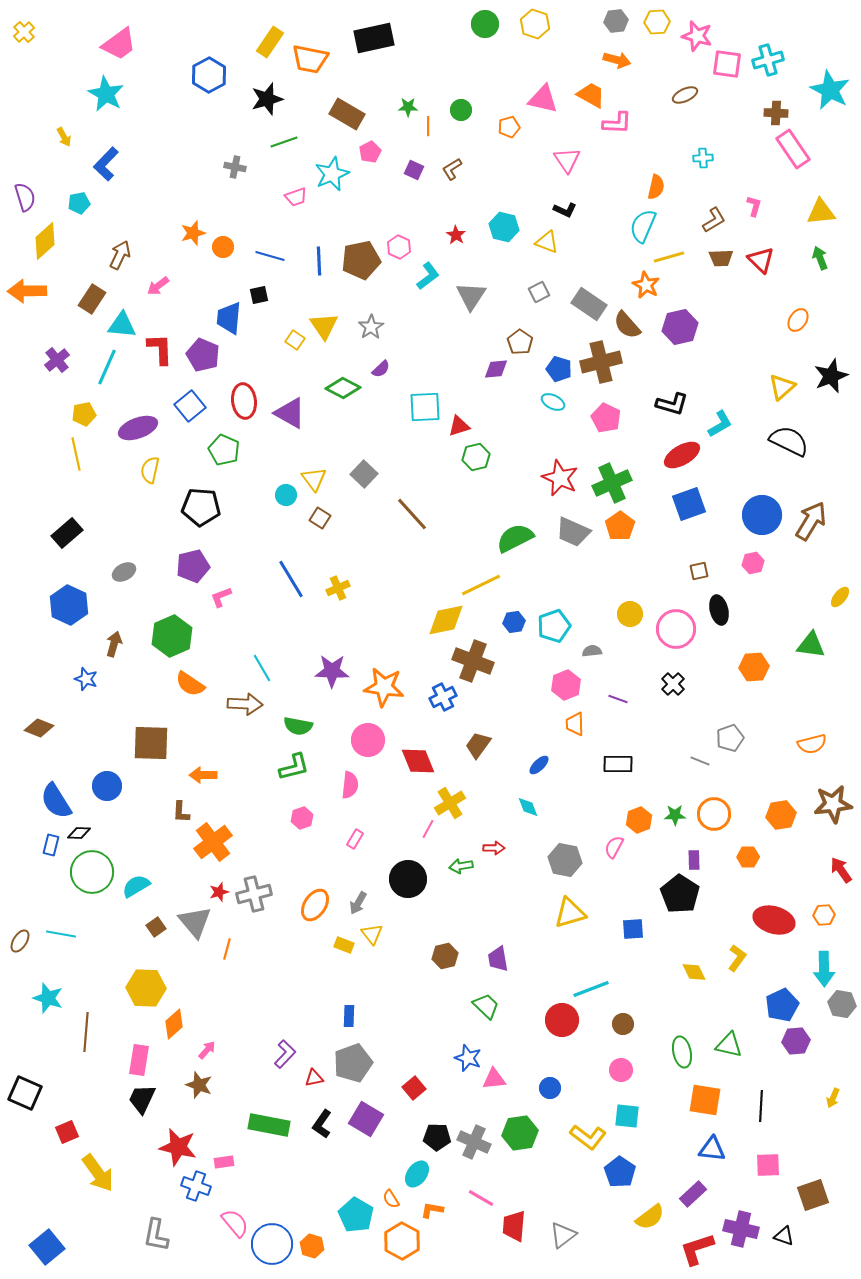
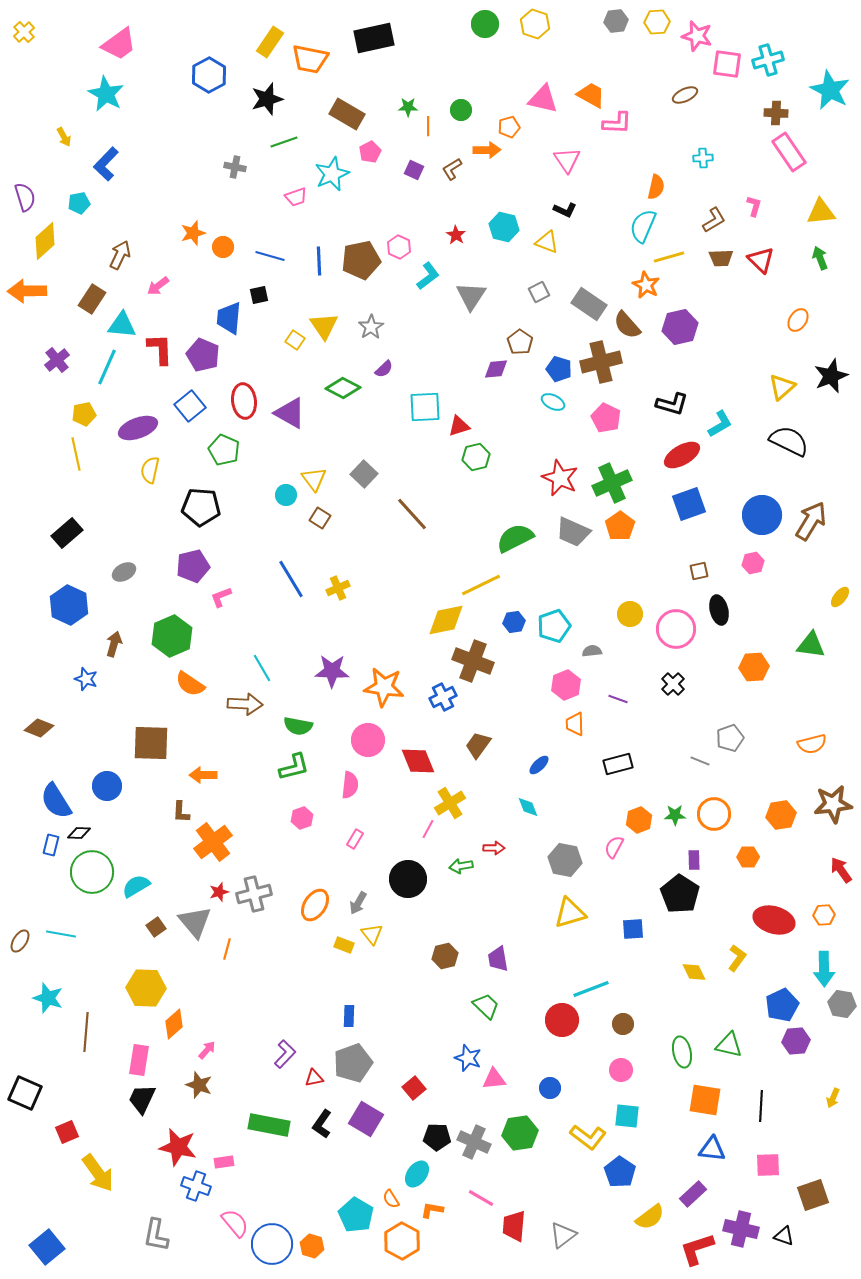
orange arrow at (617, 60): moved 130 px left, 90 px down; rotated 16 degrees counterclockwise
pink rectangle at (793, 149): moved 4 px left, 3 px down
purple semicircle at (381, 369): moved 3 px right
black rectangle at (618, 764): rotated 16 degrees counterclockwise
